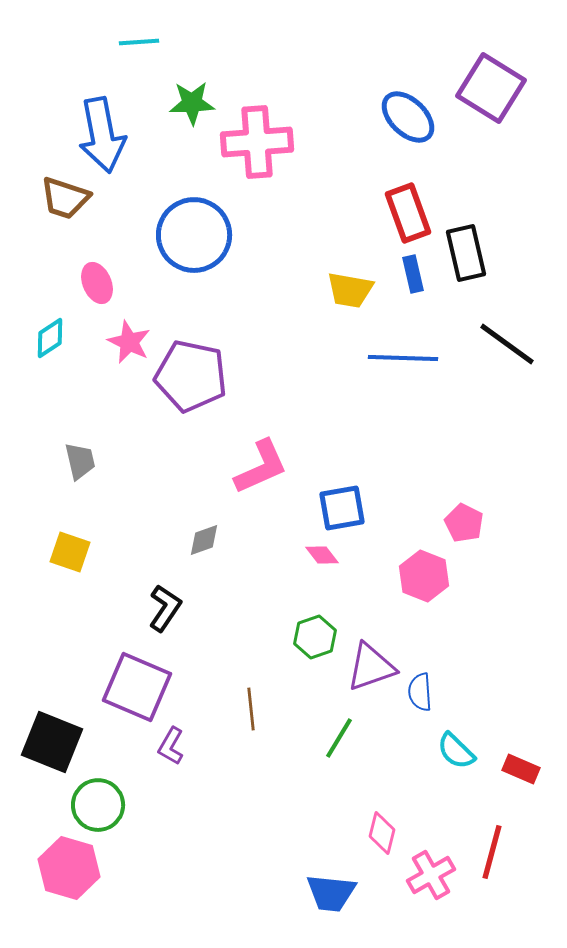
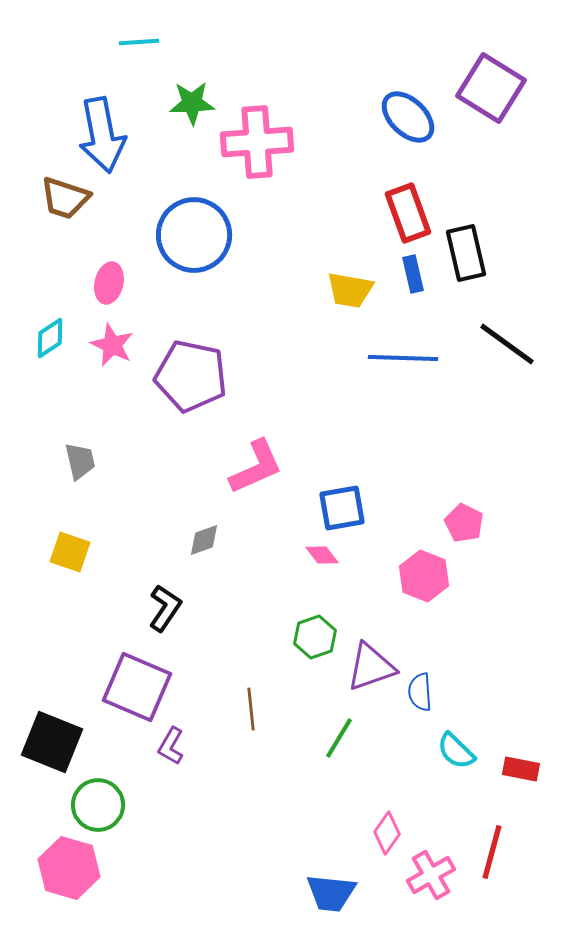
pink ellipse at (97, 283): moved 12 px right; rotated 36 degrees clockwise
pink star at (129, 342): moved 17 px left, 3 px down
pink L-shape at (261, 467): moved 5 px left
red rectangle at (521, 769): rotated 12 degrees counterclockwise
pink diamond at (382, 833): moved 5 px right; rotated 21 degrees clockwise
